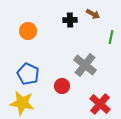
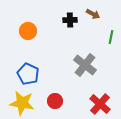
red circle: moved 7 px left, 15 px down
